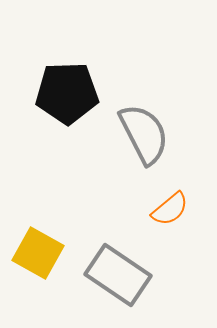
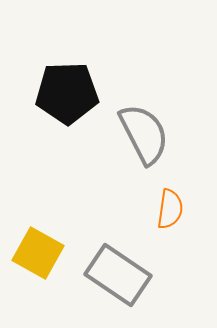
orange semicircle: rotated 42 degrees counterclockwise
